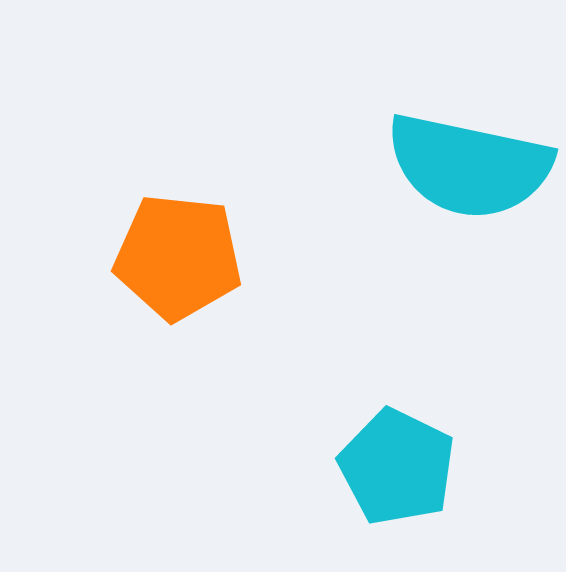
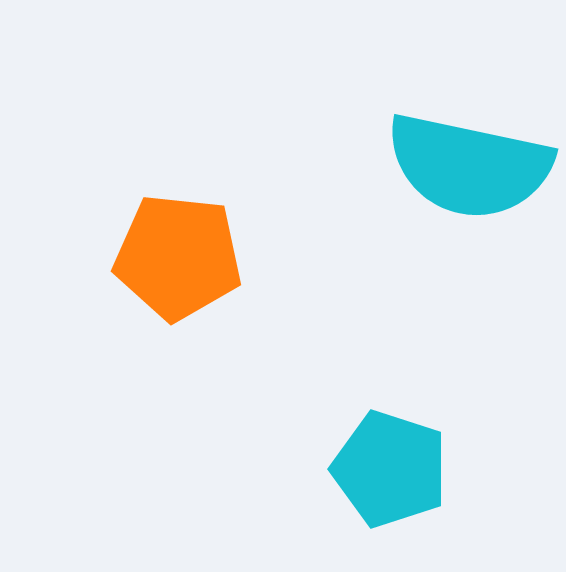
cyan pentagon: moved 7 px left, 2 px down; rotated 8 degrees counterclockwise
